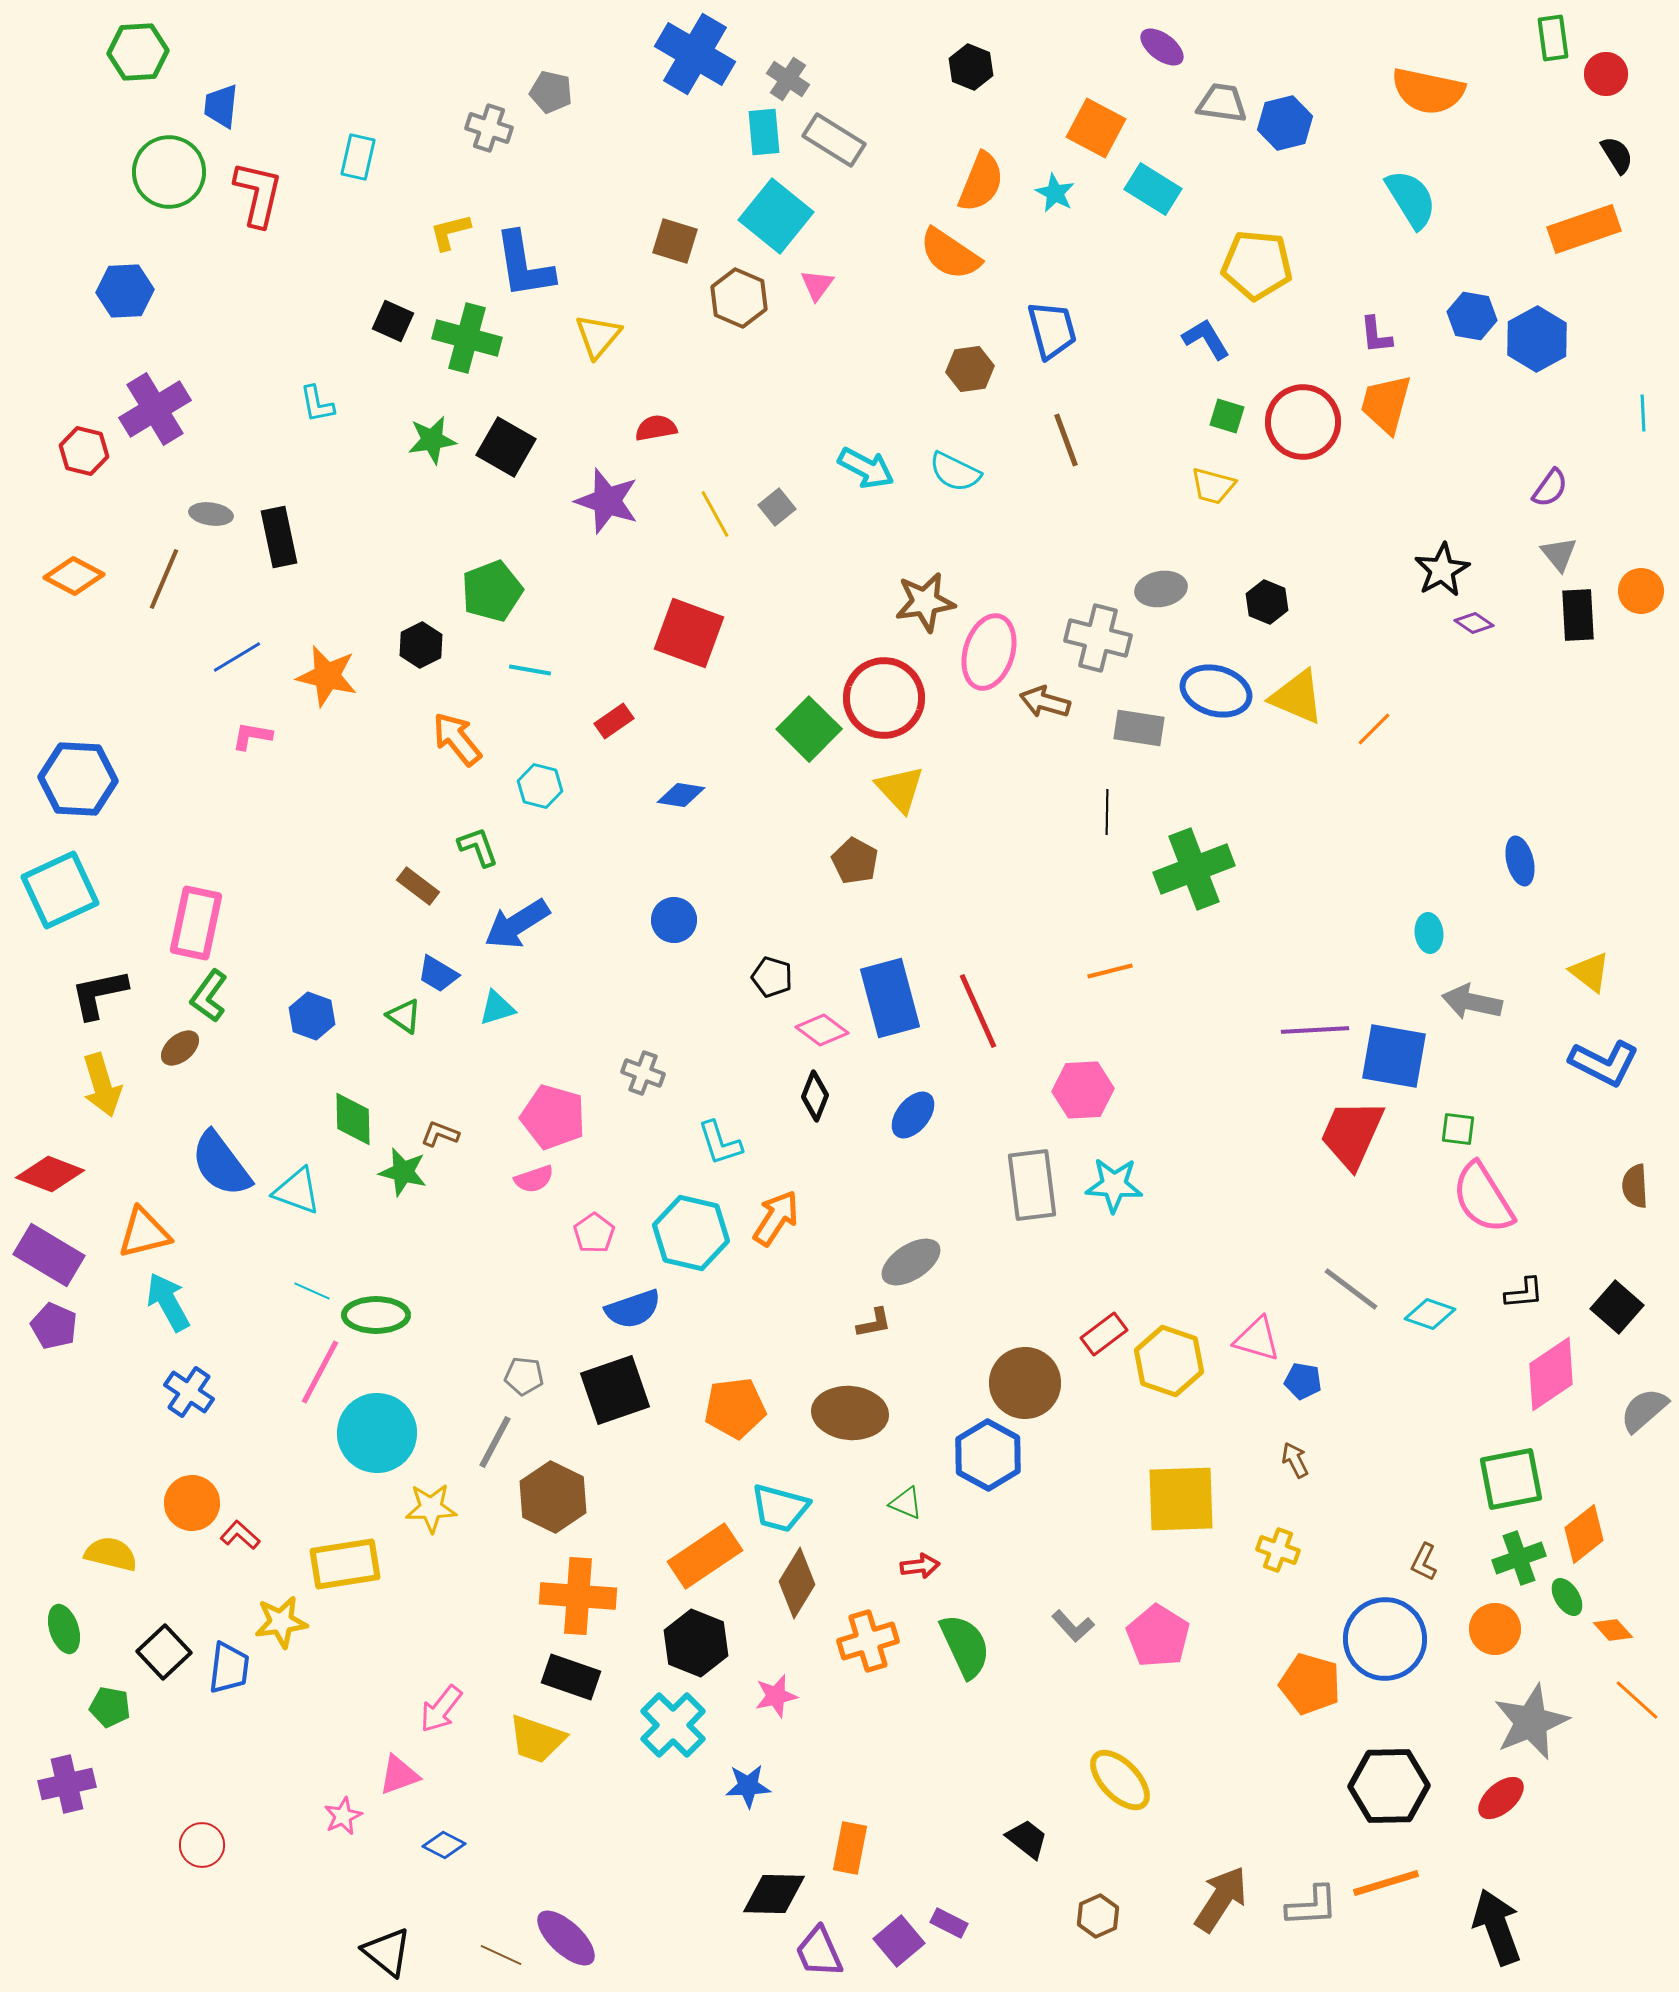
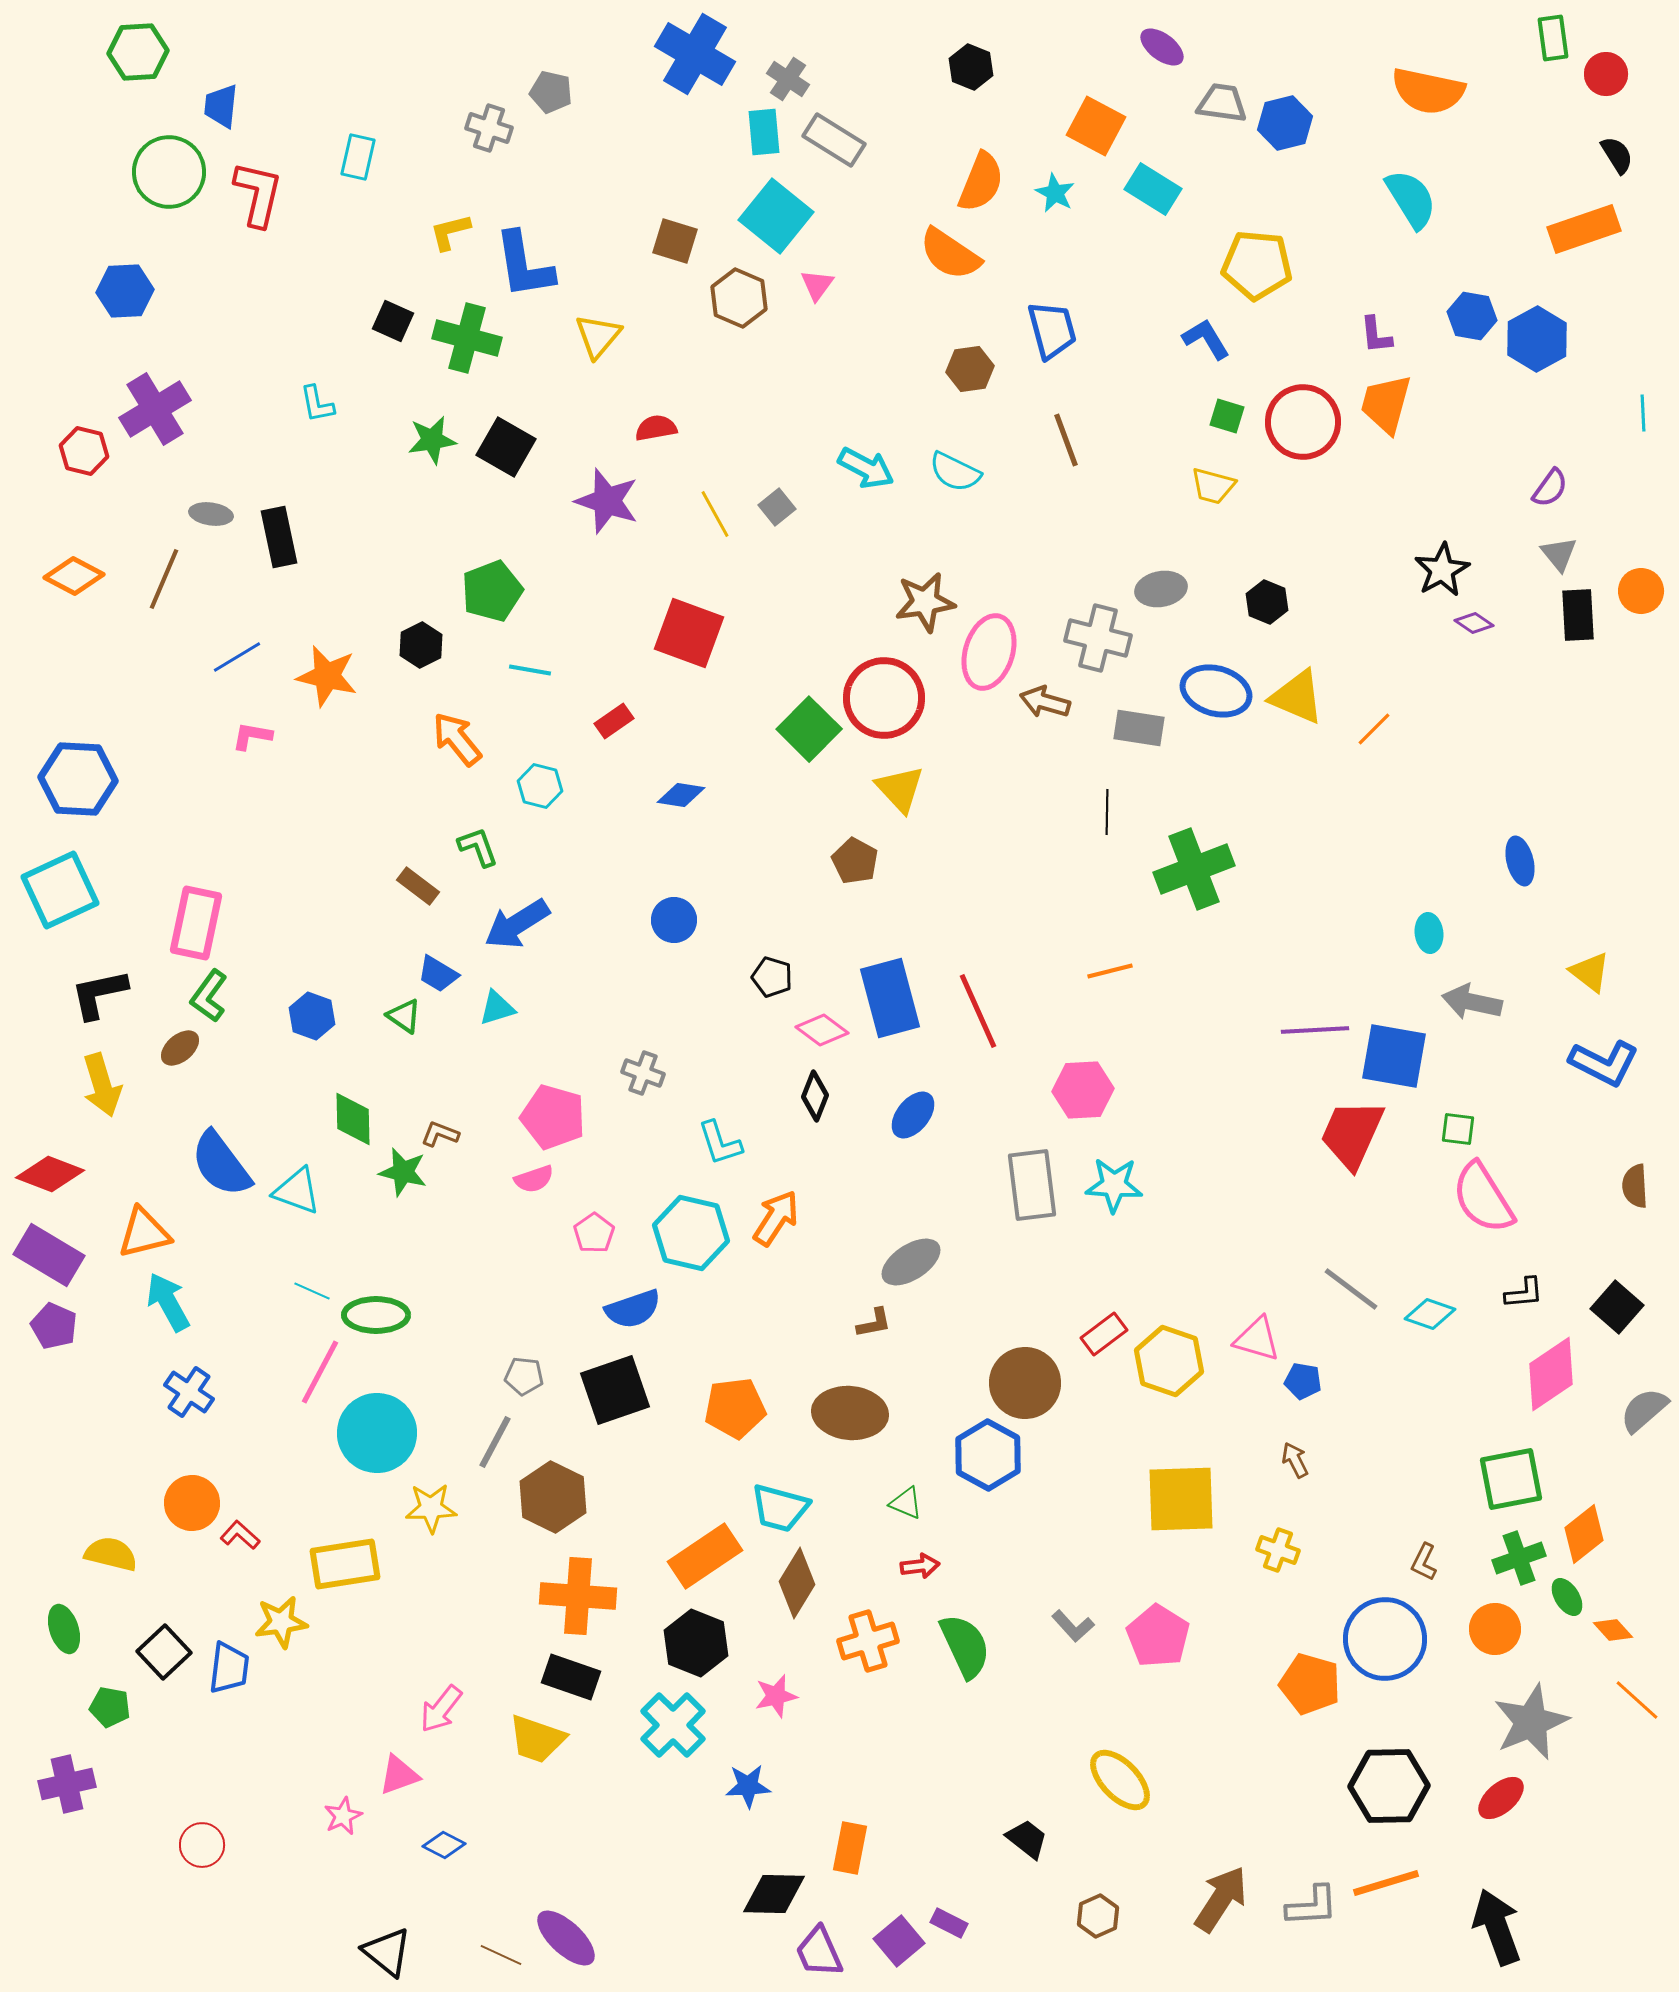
orange square at (1096, 128): moved 2 px up
